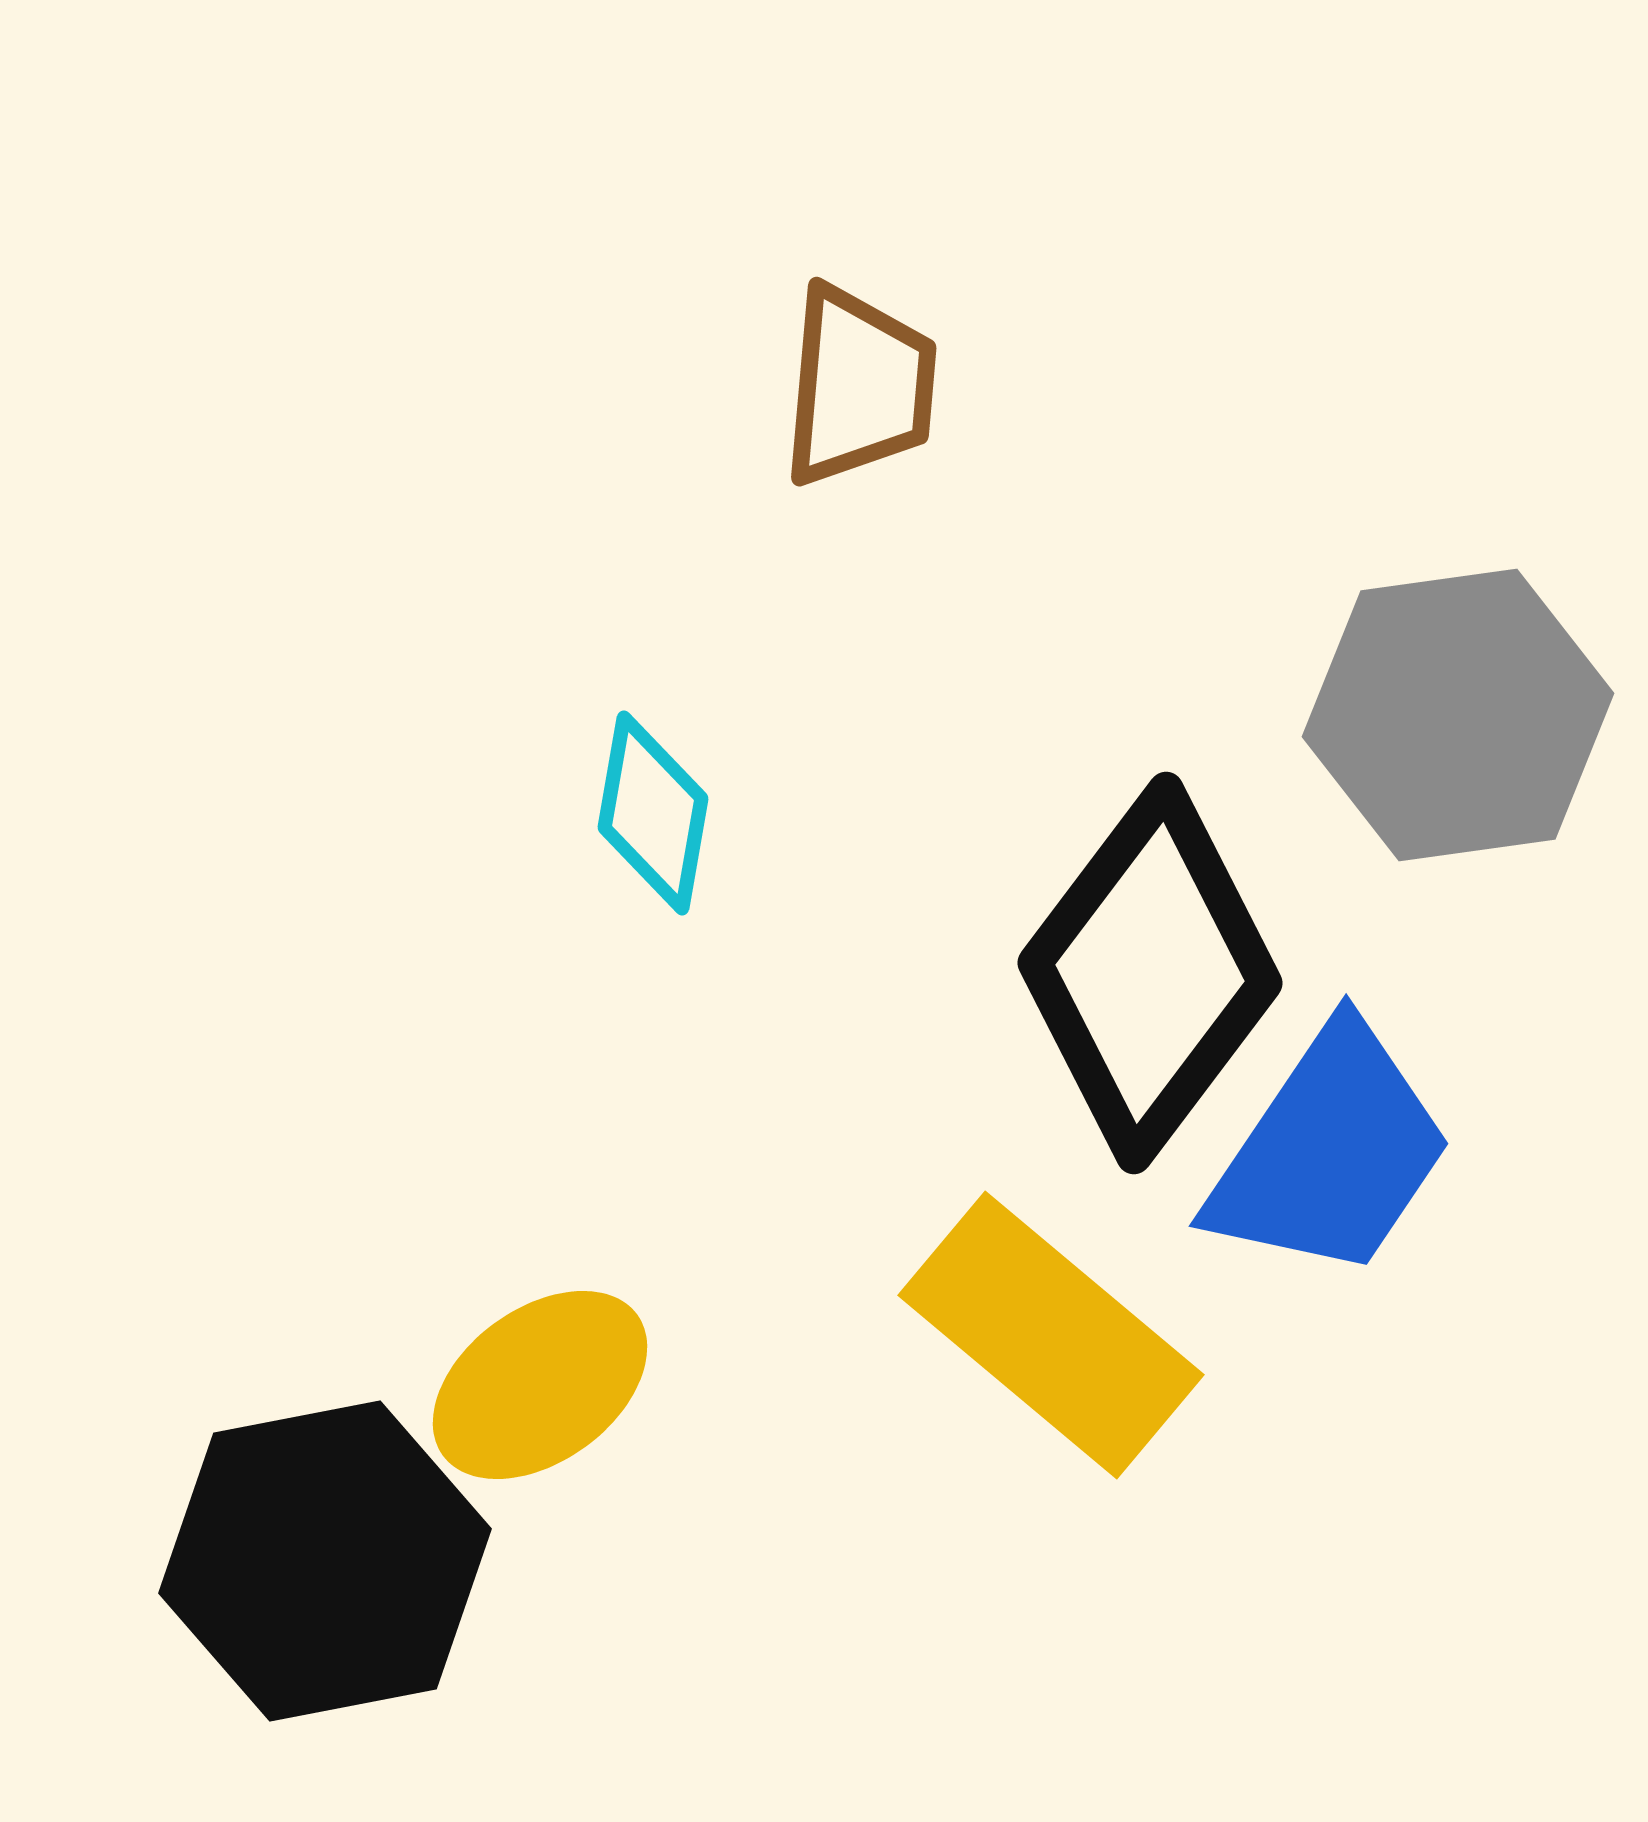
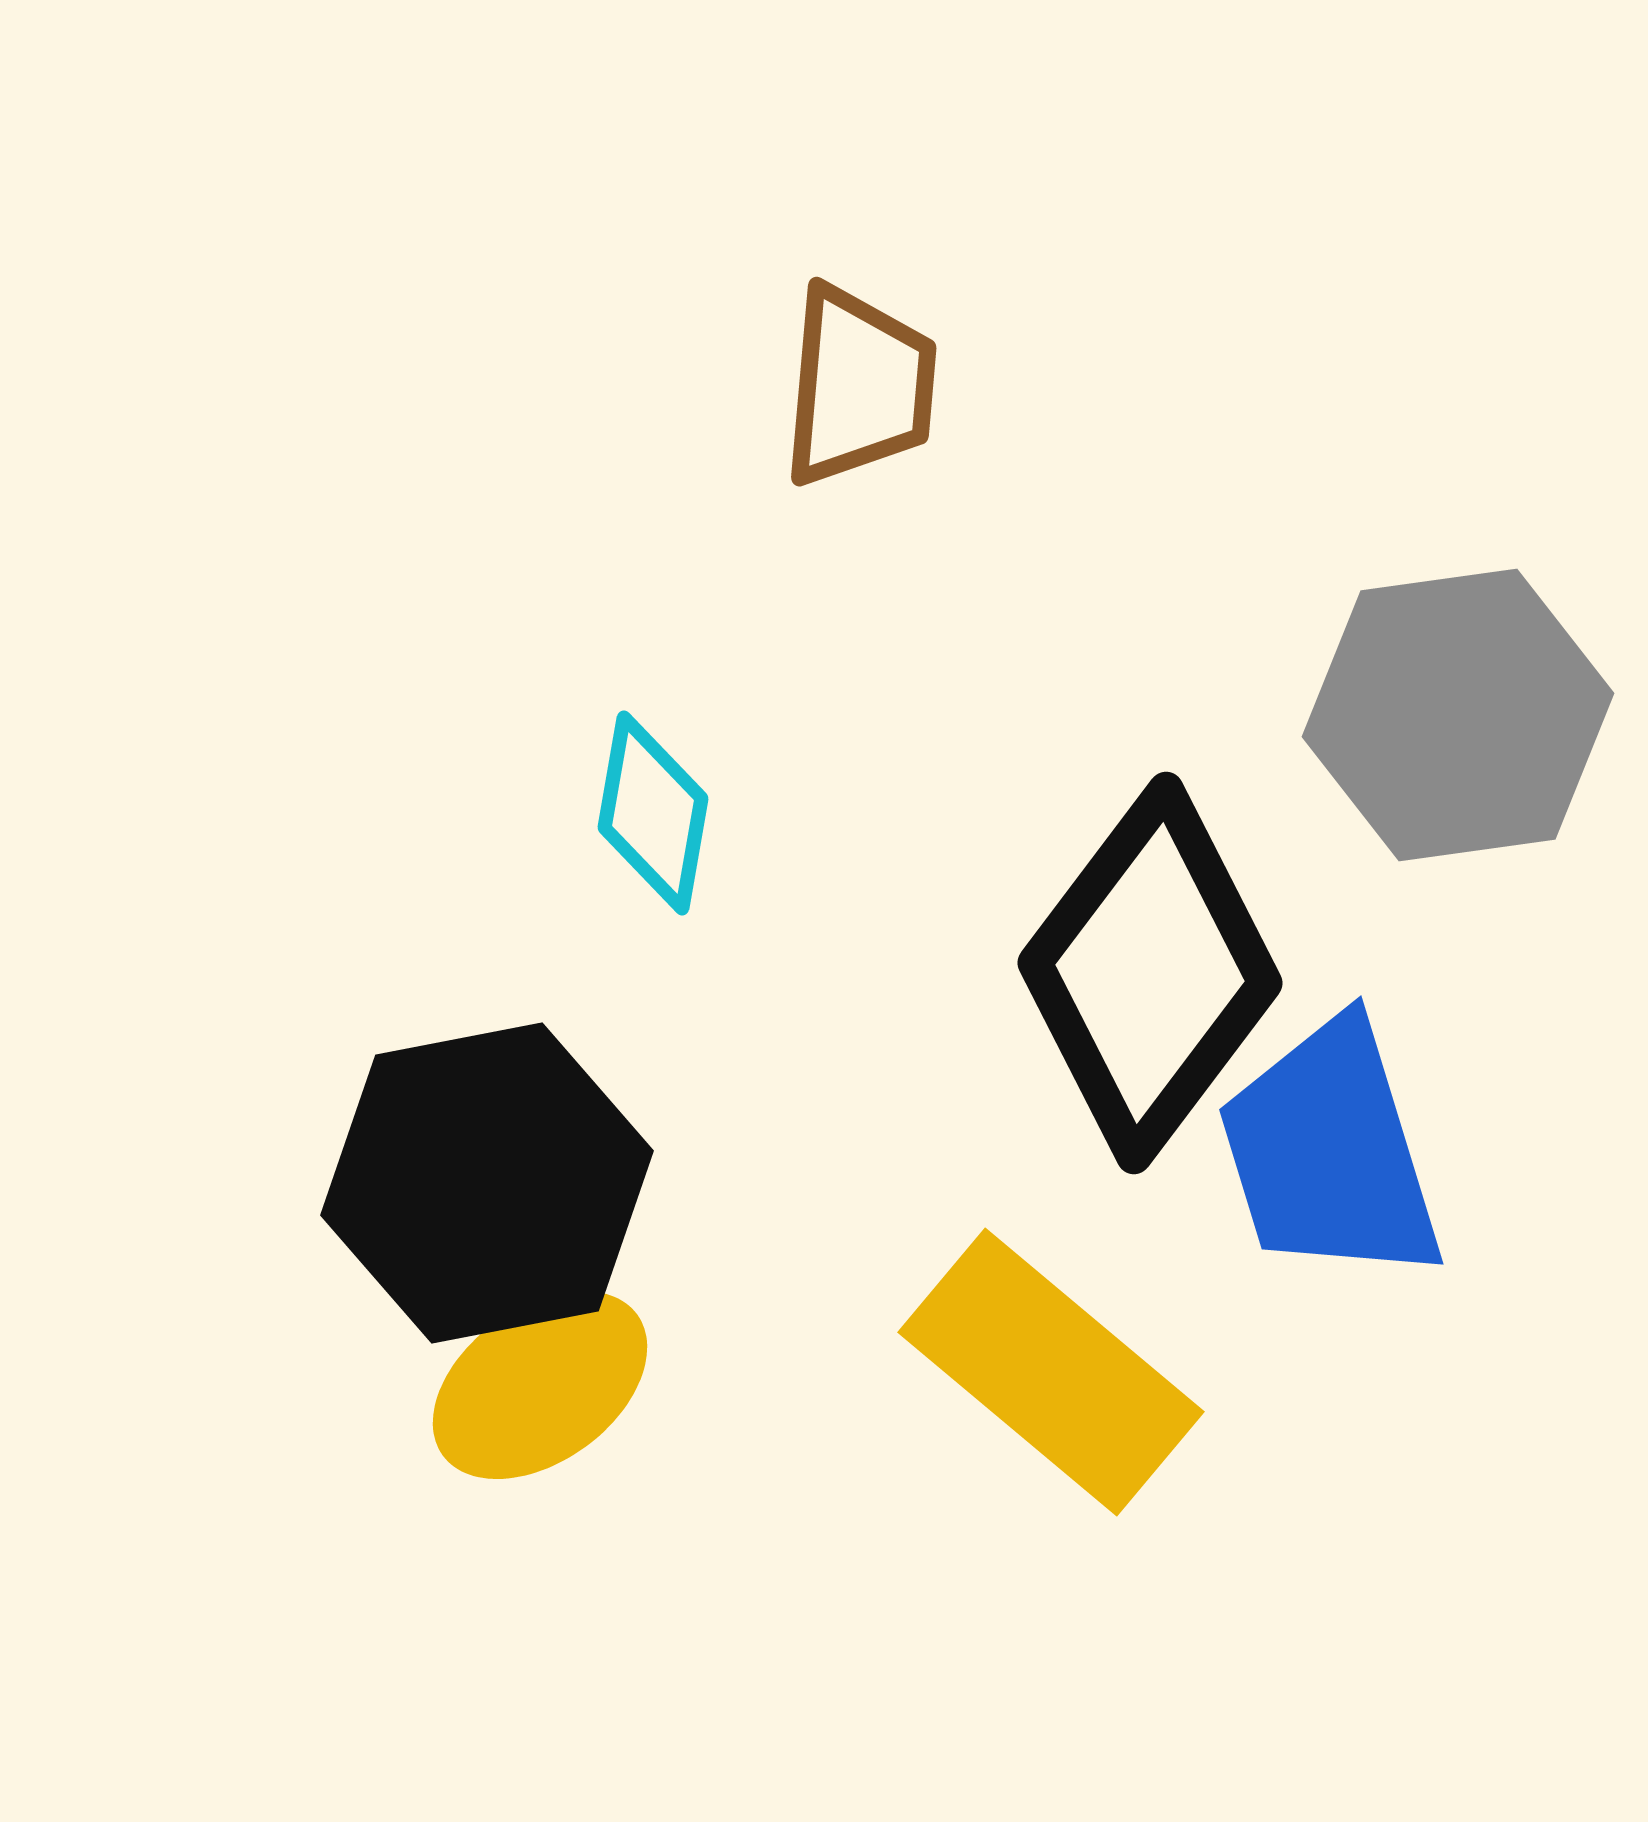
blue trapezoid: rotated 129 degrees clockwise
yellow rectangle: moved 37 px down
black hexagon: moved 162 px right, 378 px up
